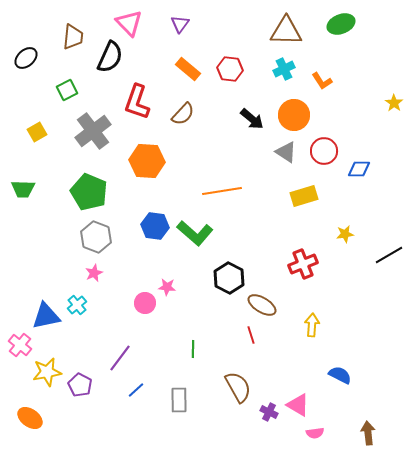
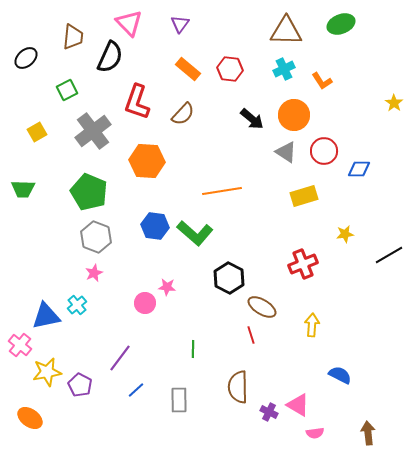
brown ellipse at (262, 305): moved 2 px down
brown semicircle at (238, 387): rotated 152 degrees counterclockwise
